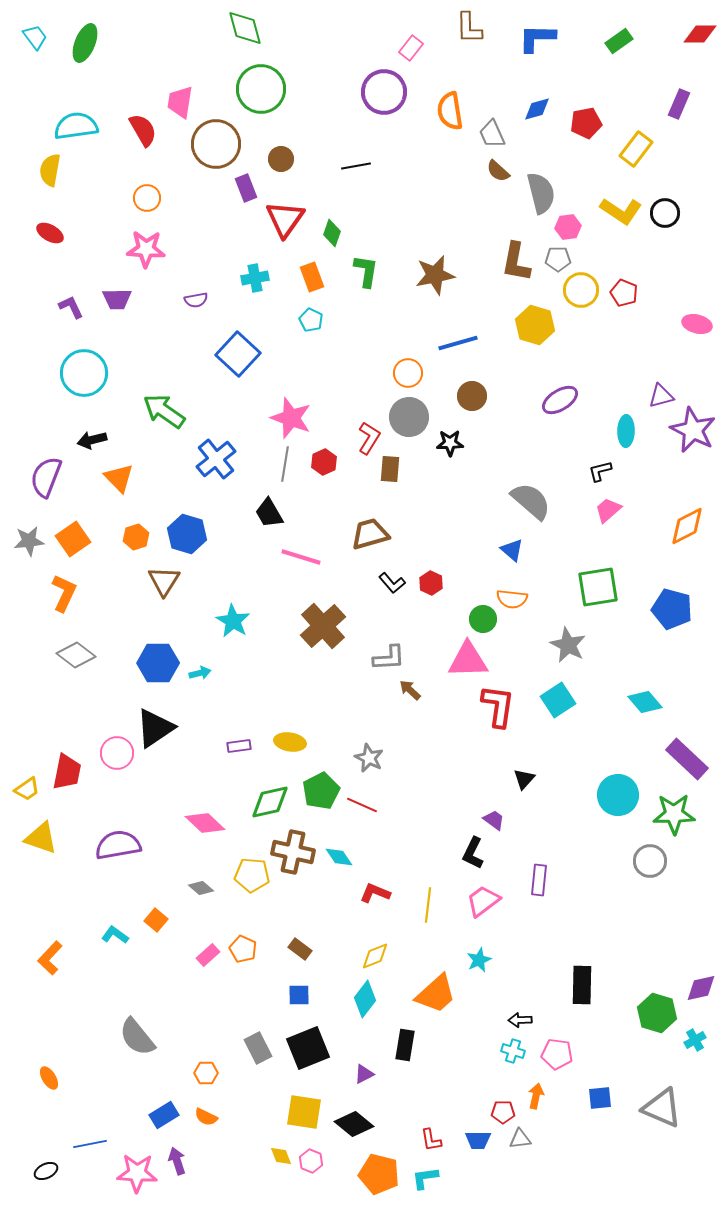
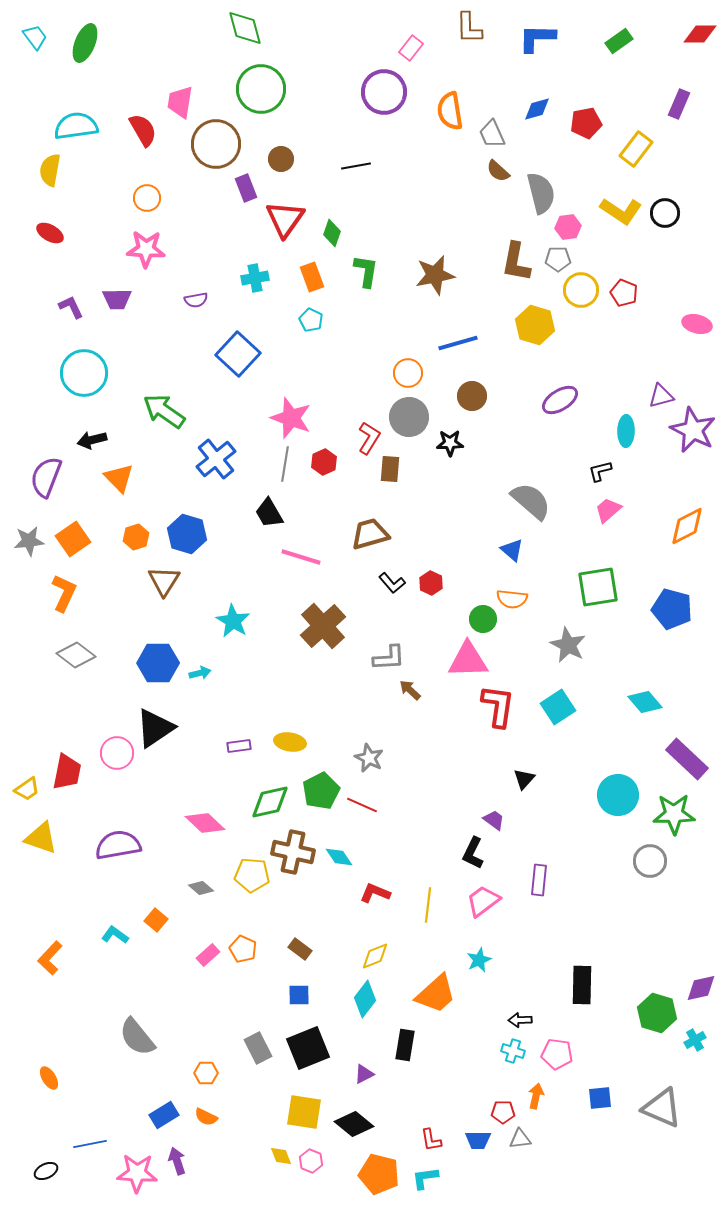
cyan square at (558, 700): moved 7 px down
